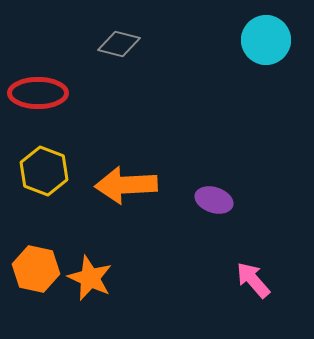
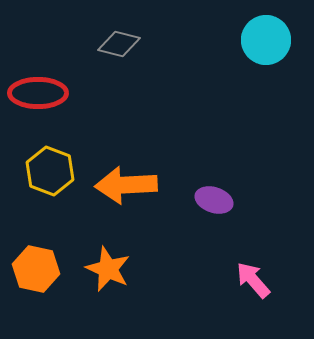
yellow hexagon: moved 6 px right
orange star: moved 18 px right, 9 px up
